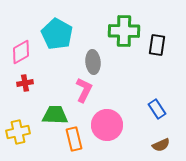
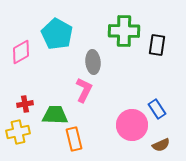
red cross: moved 21 px down
pink circle: moved 25 px right
